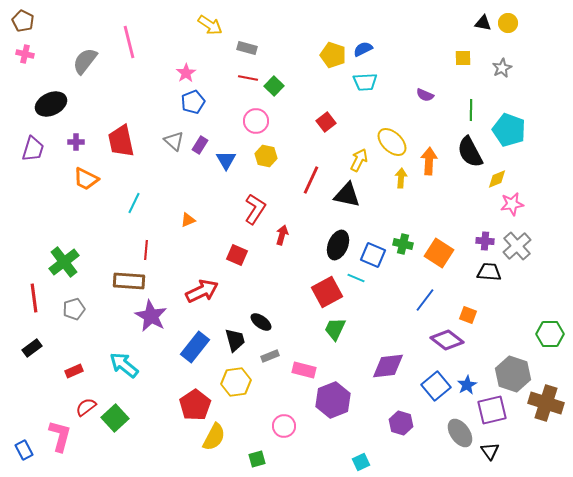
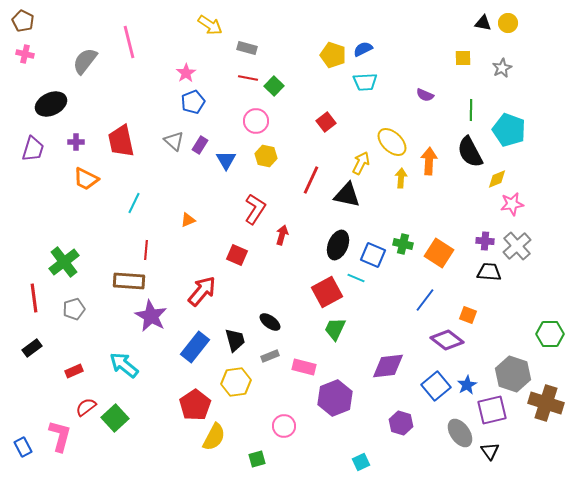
yellow arrow at (359, 160): moved 2 px right, 3 px down
red arrow at (202, 291): rotated 24 degrees counterclockwise
black ellipse at (261, 322): moved 9 px right
pink rectangle at (304, 370): moved 3 px up
purple hexagon at (333, 400): moved 2 px right, 2 px up
blue rectangle at (24, 450): moved 1 px left, 3 px up
